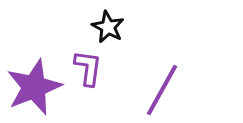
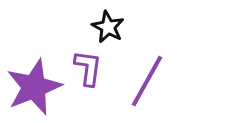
purple line: moved 15 px left, 9 px up
